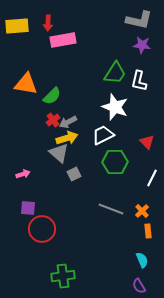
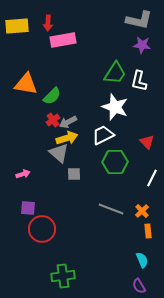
gray square: rotated 24 degrees clockwise
